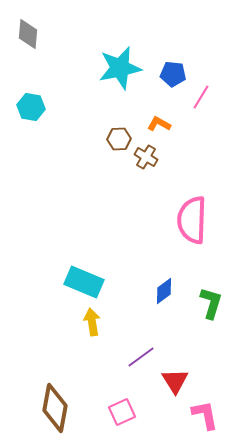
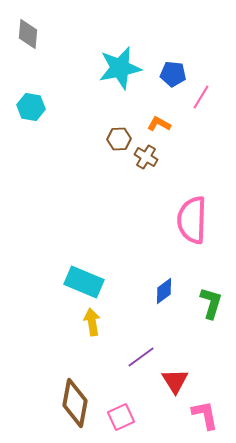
brown diamond: moved 20 px right, 5 px up
pink square: moved 1 px left, 5 px down
